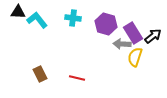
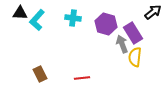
black triangle: moved 2 px right, 1 px down
cyan L-shape: rotated 100 degrees counterclockwise
black arrow: moved 24 px up
gray arrow: rotated 66 degrees clockwise
yellow semicircle: rotated 12 degrees counterclockwise
red line: moved 5 px right; rotated 21 degrees counterclockwise
